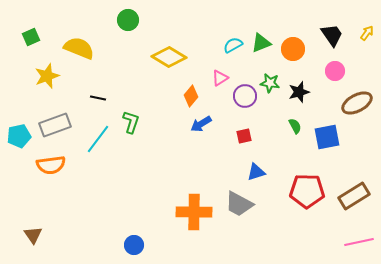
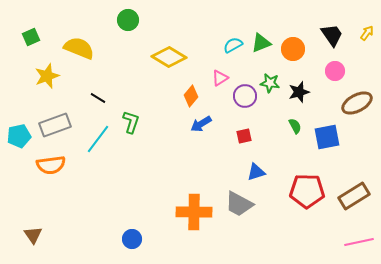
black line: rotated 21 degrees clockwise
blue circle: moved 2 px left, 6 px up
